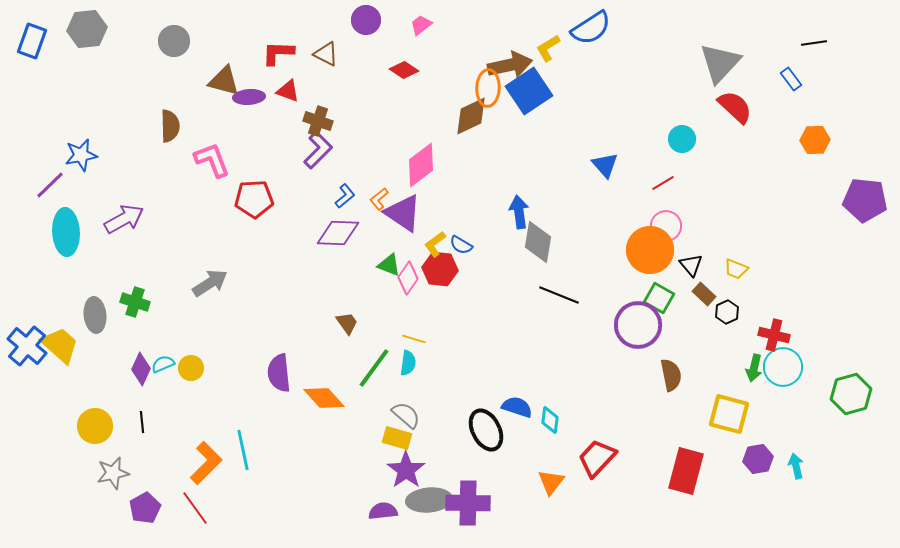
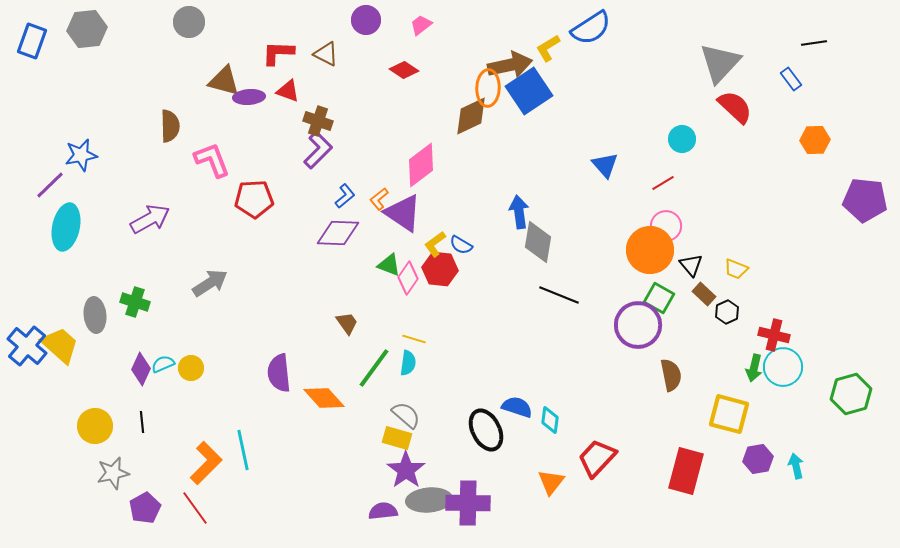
gray circle at (174, 41): moved 15 px right, 19 px up
purple arrow at (124, 219): moved 26 px right
cyan ellipse at (66, 232): moved 5 px up; rotated 15 degrees clockwise
